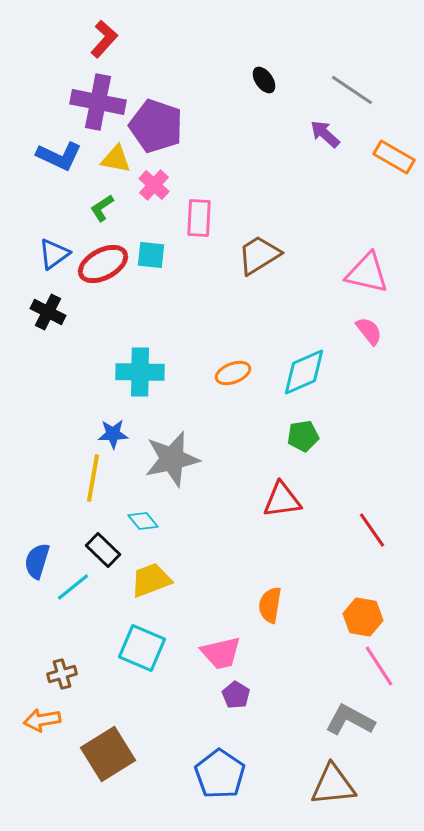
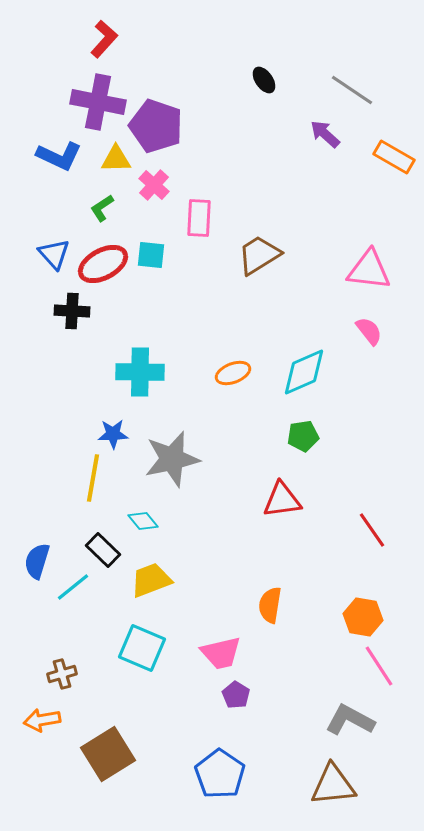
yellow triangle at (116, 159): rotated 12 degrees counterclockwise
blue triangle at (54, 254): rotated 36 degrees counterclockwise
pink triangle at (367, 273): moved 2 px right, 3 px up; rotated 6 degrees counterclockwise
black cross at (48, 312): moved 24 px right, 1 px up; rotated 24 degrees counterclockwise
